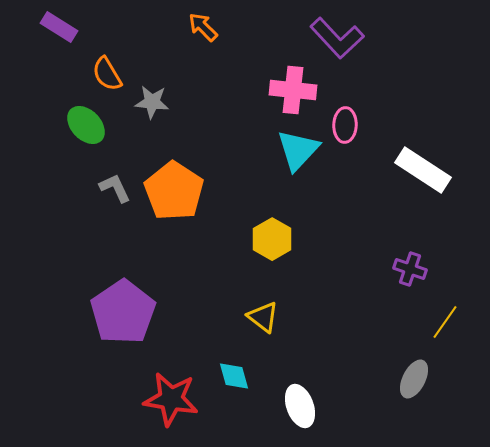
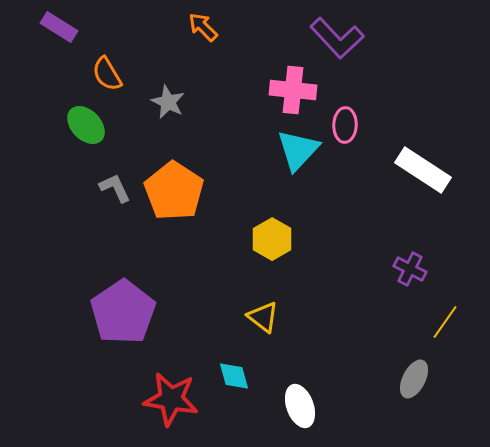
gray star: moved 16 px right; rotated 20 degrees clockwise
purple cross: rotated 8 degrees clockwise
